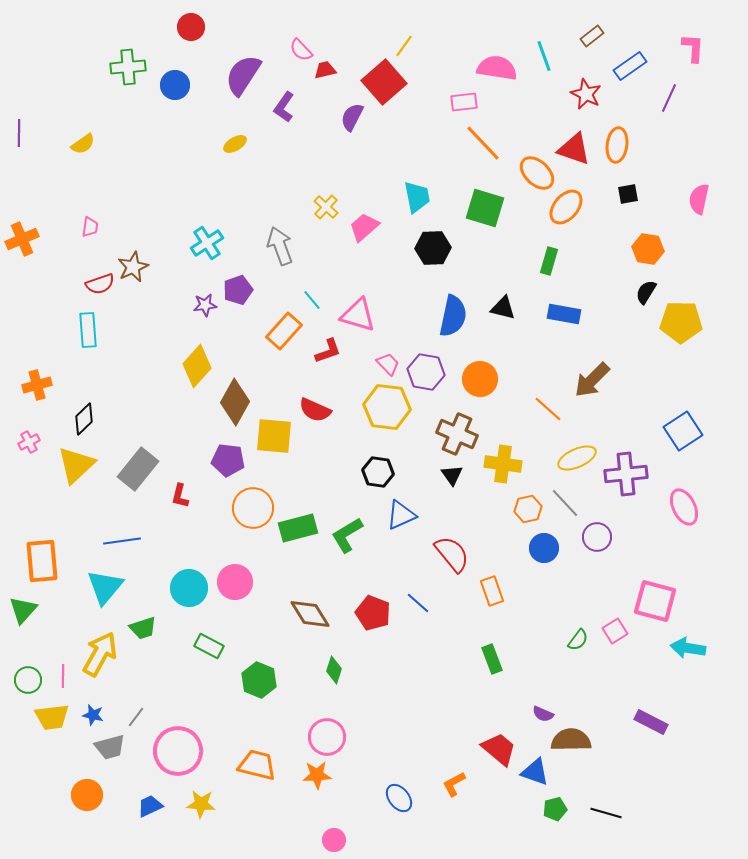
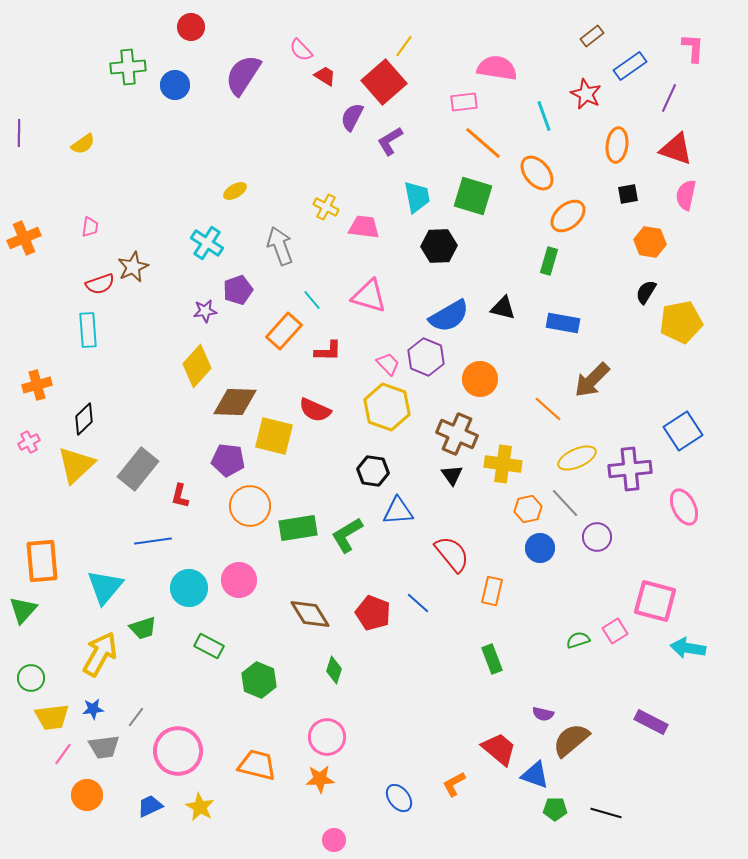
cyan line at (544, 56): moved 60 px down
red trapezoid at (325, 70): moved 6 px down; rotated 45 degrees clockwise
purple L-shape at (284, 107): moved 106 px right, 34 px down; rotated 24 degrees clockwise
orange line at (483, 143): rotated 6 degrees counterclockwise
yellow ellipse at (235, 144): moved 47 px down
red triangle at (574, 149): moved 102 px right
orange ellipse at (537, 173): rotated 6 degrees clockwise
pink semicircle at (699, 199): moved 13 px left, 4 px up
yellow cross at (326, 207): rotated 15 degrees counterclockwise
orange ellipse at (566, 207): moved 2 px right, 9 px down; rotated 9 degrees clockwise
green square at (485, 208): moved 12 px left, 12 px up
pink trapezoid at (364, 227): rotated 48 degrees clockwise
orange cross at (22, 239): moved 2 px right, 1 px up
cyan cross at (207, 243): rotated 24 degrees counterclockwise
black hexagon at (433, 248): moved 6 px right, 2 px up
orange hexagon at (648, 249): moved 2 px right, 7 px up
purple star at (205, 305): moved 6 px down
blue rectangle at (564, 314): moved 1 px left, 9 px down
pink triangle at (358, 315): moved 11 px right, 19 px up
blue semicircle at (453, 316): moved 4 px left; rotated 48 degrees clockwise
yellow pentagon at (681, 322): rotated 12 degrees counterclockwise
red L-shape at (328, 351): rotated 20 degrees clockwise
purple hexagon at (426, 372): moved 15 px up; rotated 12 degrees clockwise
brown diamond at (235, 402): rotated 63 degrees clockwise
yellow hexagon at (387, 407): rotated 12 degrees clockwise
yellow square at (274, 436): rotated 9 degrees clockwise
black hexagon at (378, 472): moved 5 px left, 1 px up
purple cross at (626, 474): moved 4 px right, 5 px up
orange circle at (253, 508): moved 3 px left, 2 px up
blue triangle at (401, 515): moved 3 px left, 4 px up; rotated 20 degrees clockwise
green rectangle at (298, 528): rotated 6 degrees clockwise
blue line at (122, 541): moved 31 px right
blue circle at (544, 548): moved 4 px left
pink circle at (235, 582): moved 4 px right, 2 px up
orange rectangle at (492, 591): rotated 32 degrees clockwise
green semicircle at (578, 640): rotated 145 degrees counterclockwise
pink line at (63, 676): moved 78 px down; rotated 35 degrees clockwise
green circle at (28, 680): moved 3 px right, 2 px up
purple semicircle at (543, 714): rotated 10 degrees counterclockwise
blue star at (93, 715): moved 6 px up; rotated 20 degrees counterclockwise
brown semicircle at (571, 740): rotated 39 degrees counterclockwise
gray trapezoid at (110, 747): moved 6 px left; rotated 8 degrees clockwise
blue triangle at (535, 772): moved 3 px down
orange star at (317, 775): moved 3 px right, 4 px down
yellow star at (201, 804): moved 1 px left, 3 px down; rotated 24 degrees clockwise
green pentagon at (555, 809): rotated 15 degrees clockwise
